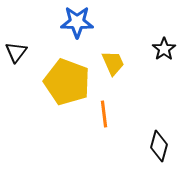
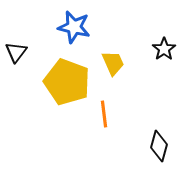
blue star: moved 3 px left, 5 px down; rotated 12 degrees clockwise
